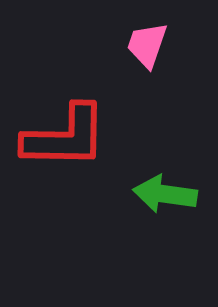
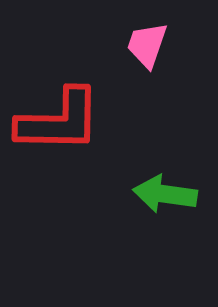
red L-shape: moved 6 px left, 16 px up
